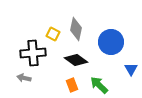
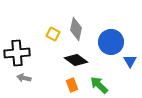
black cross: moved 16 px left
blue triangle: moved 1 px left, 8 px up
